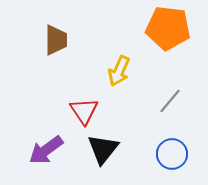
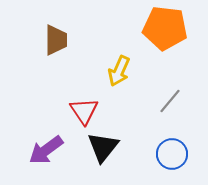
orange pentagon: moved 3 px left
black triangle: moved 2 px up
